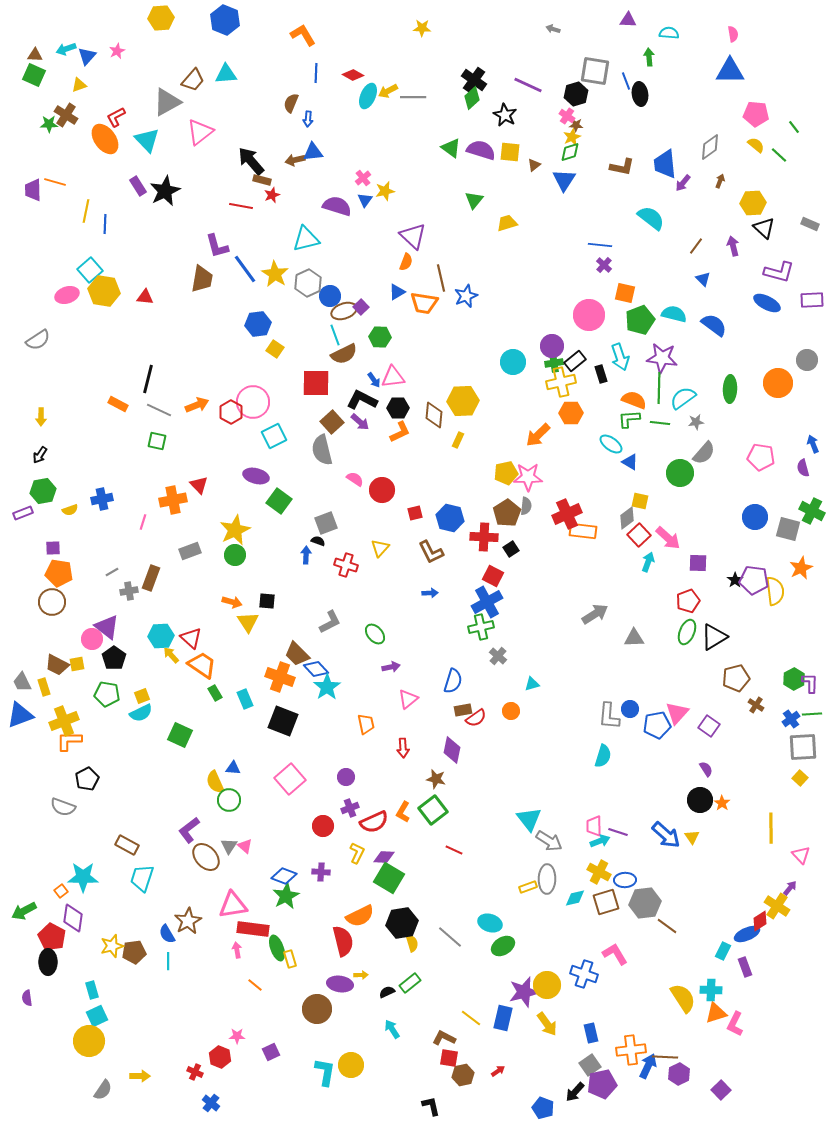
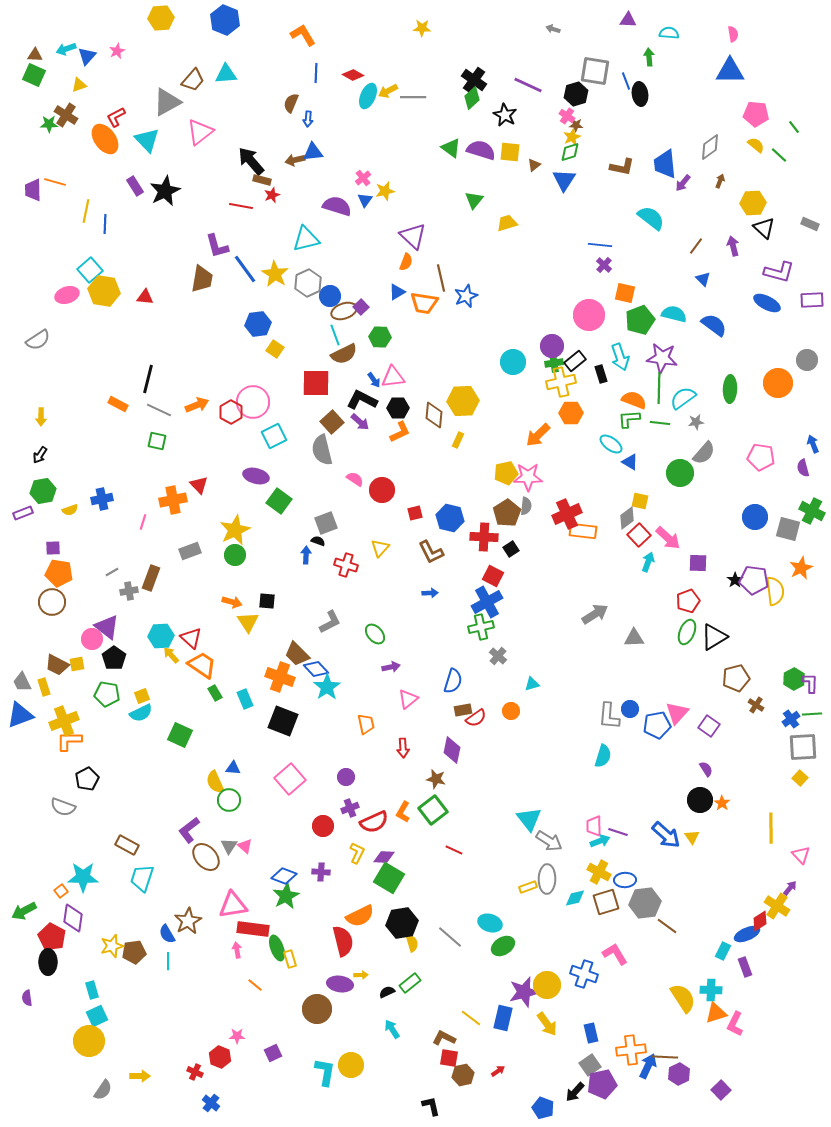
purple rectangle at (138, 186): moved 3 px left
purple square at (271, 1052): moved 2 px right, 1 px down
